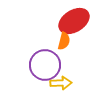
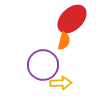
red ellipse: moved 2 px left, 2 px up; rotated 12 degrees counterclockwise
purple circle: moved 2 px left
